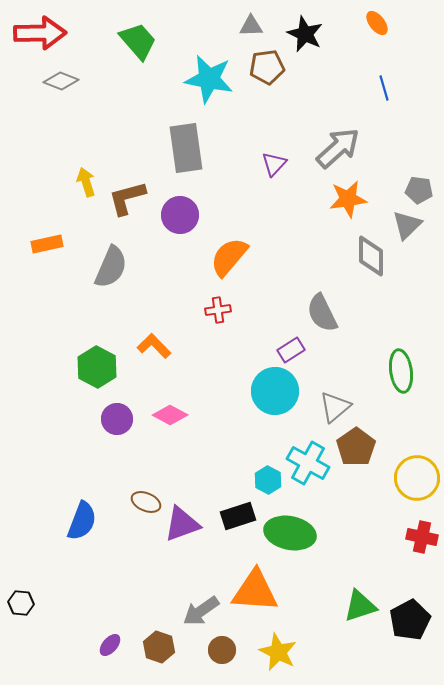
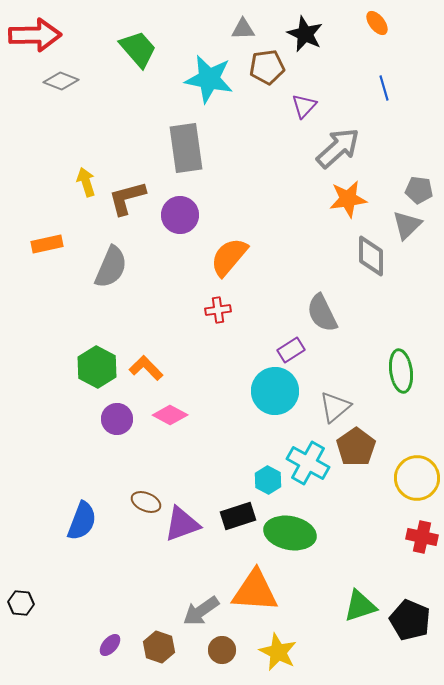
gray triangle at (251, 26): moved 8 px left, 3 px down
red arrow at (40, 33): moved 5 px left, 2 px down
green trapezoid at (138, 41): moved 8 px down
purple triangle at (274, 164): moved 30 px right, 58 px up
orange L-shape at (154, 346): moved 8 px left, 22 px down
black pentagon at (410, 620): rotated 21 degrees counterclockwise
